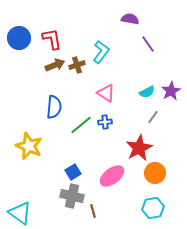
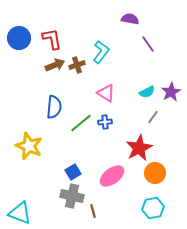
purple star: moved 1 px down
green line: moved 2 px up
cyan triangle: rotated 15 degrees counterclockwise
